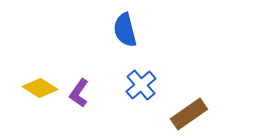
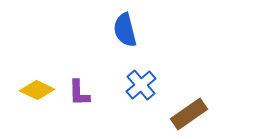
yellow diamond: moved 3 px left, 2 px down; rotated 8 degrees counterclockwise
purple L-shape: rotated 36 degrees counterclockwise
